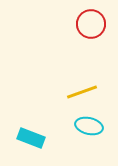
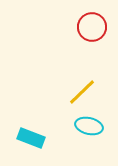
red circle: moved 1 px right, 3 px down
yellow line: rotated 24 degrees counterclockwise
